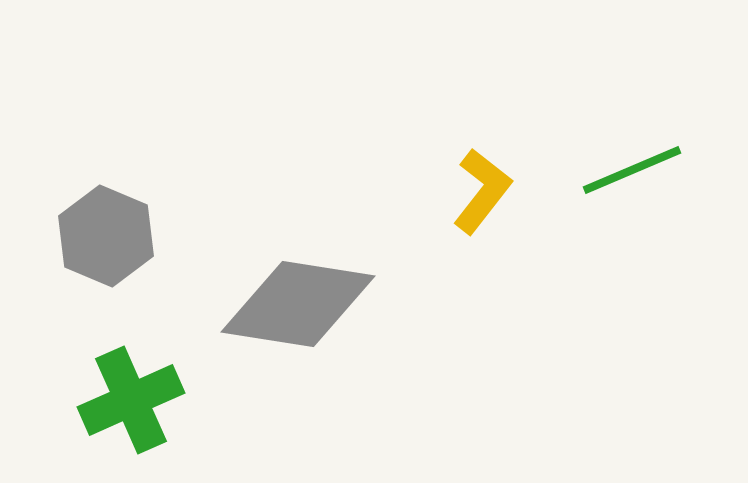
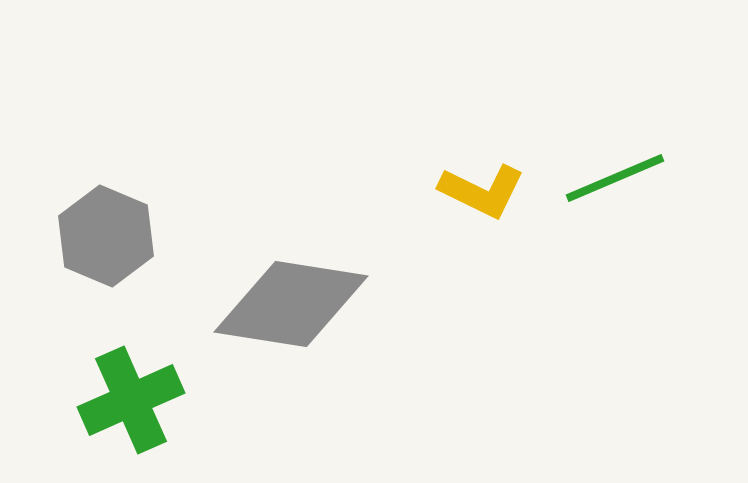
green line: moved 17 px left, 8 px down
yellow L-shape: rotated 78 degrees clockwise
gray diamond: moved 7 px left
